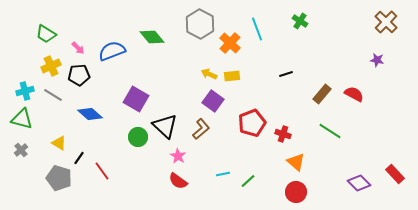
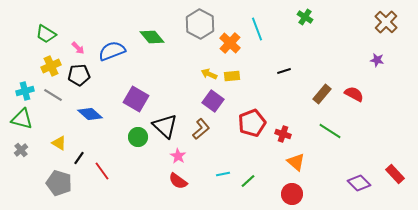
green cross at (300, 21): moved 5 px right, 4 px up
black line at (286, 74): moved 2 px left, 3 px up
gray pentagon at (59, 178): moved 5 px down
red circle at (296, 192): moved 4 px left, 2 px down
